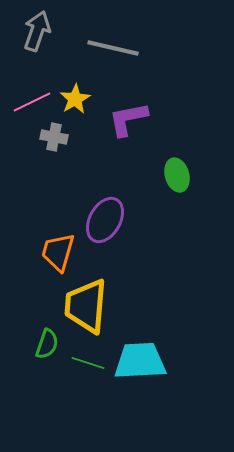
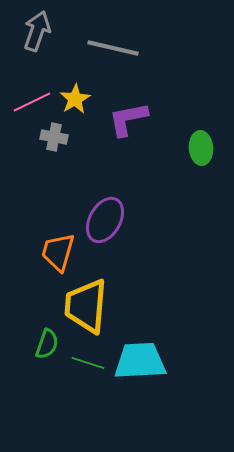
green ellipse: moved 24 px right, 27 px up; rotated 12 degrees clockwise
